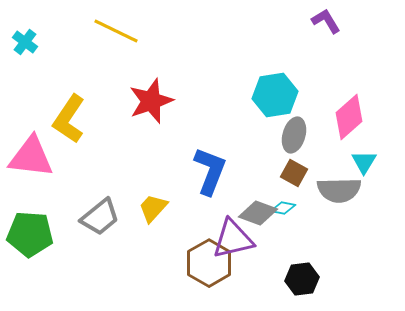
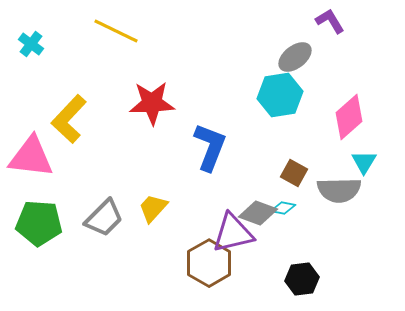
purple L-shape: moved 4 px right
cyan cross: moved 6 px right, 2 px down
cyan hexagon: moved 5 px right
red star: moved 1 px right, 2 px down; rotated 18 degrees clockwise
yellow L-shape: rotated 9 degrees clockwise
gray ellipse: moved 1 px right, 78 px up; rotated 36 degrees clockwise
blue L-shape: moved 24 px up
gray trapezoid: moved 4 px right, 1 px down; rotated 6 degrees counterclockwise
green pentagon: moved 9 px right, 11 px up
purple triangle: moved 6 px up
